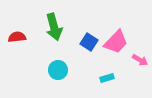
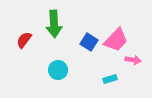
green arrow: moved 3 px up; rotated 12 degrees clockwise
red semicircle: moved 7 px right, 3 px down; rotated 48 degrees counterclockwise
pink trapezoid: moved 2 px up
pink arrow: moved 7 px left; rotated 21 degrees counterclockwise
cyan rectangle: moved 3 px right, 1 px down
